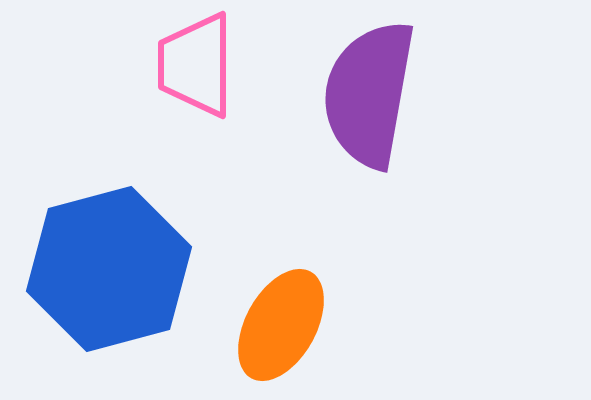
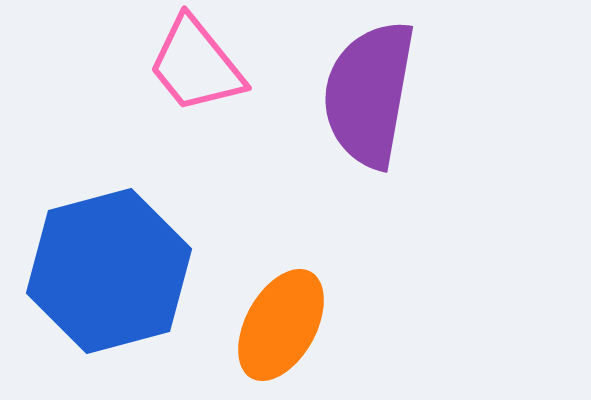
pink trapezoid: rotated 39 degrees counterclockwise
blue hexagon: moved 2 px down
